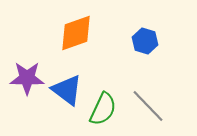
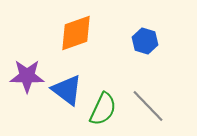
purple star: moved 2 px up
